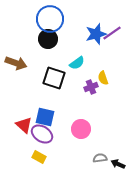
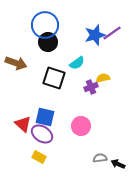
blue circle: moved 5 px left, 6 px down
blue star: moved 1 px left, 1 px down
black circle: moved 3 px down
yellow semicircle: rotated 96 degrees clockwise
red triangle: moved 1 px left, 1 px up
pink circle: moved 3 px up
